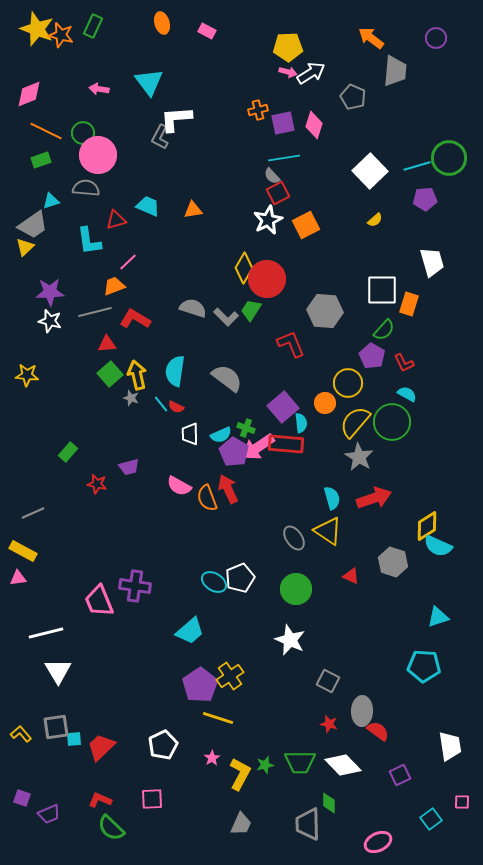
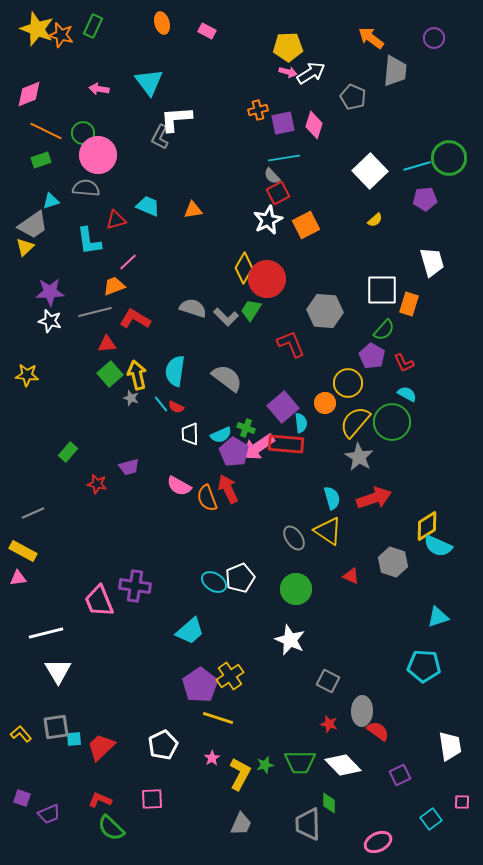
purple circle at (436, 38): moved 2 px left
